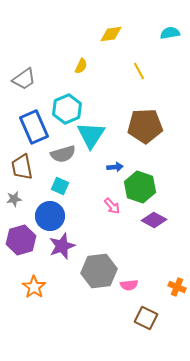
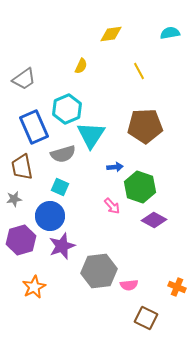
cyan square: moved 1 px down
orange star: rotated 10 degrees clockwise
